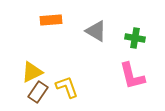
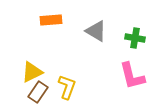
yellow L-shape: rotated 40 degrees clockwise
